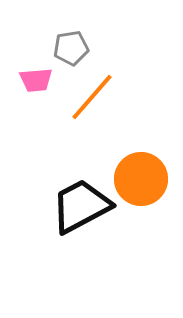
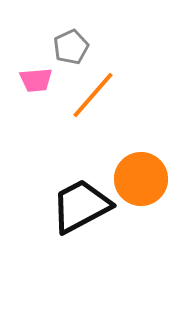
gray pentagon: moved 1 px up; rotated 16 degrees counterclockwise
orange line: moved 1 px right, 2 px up
